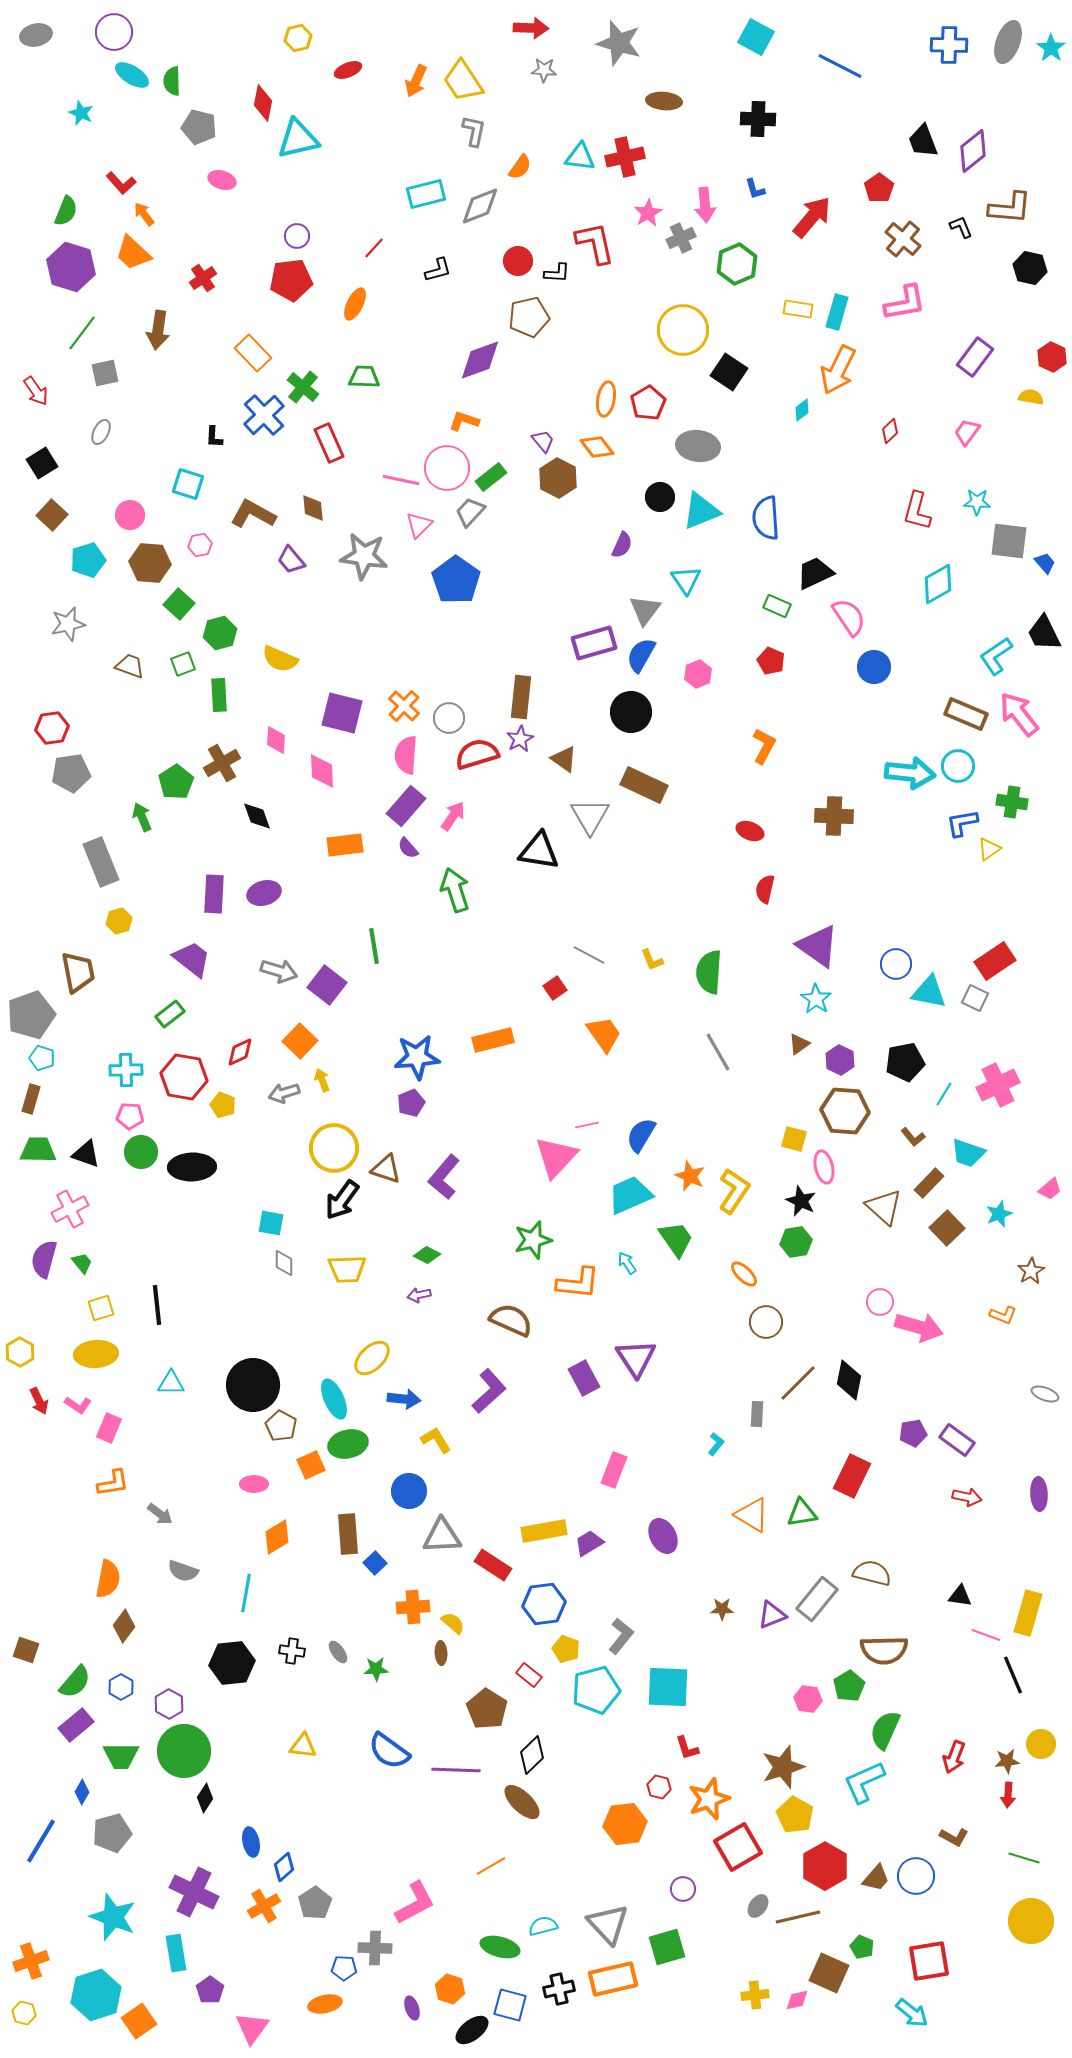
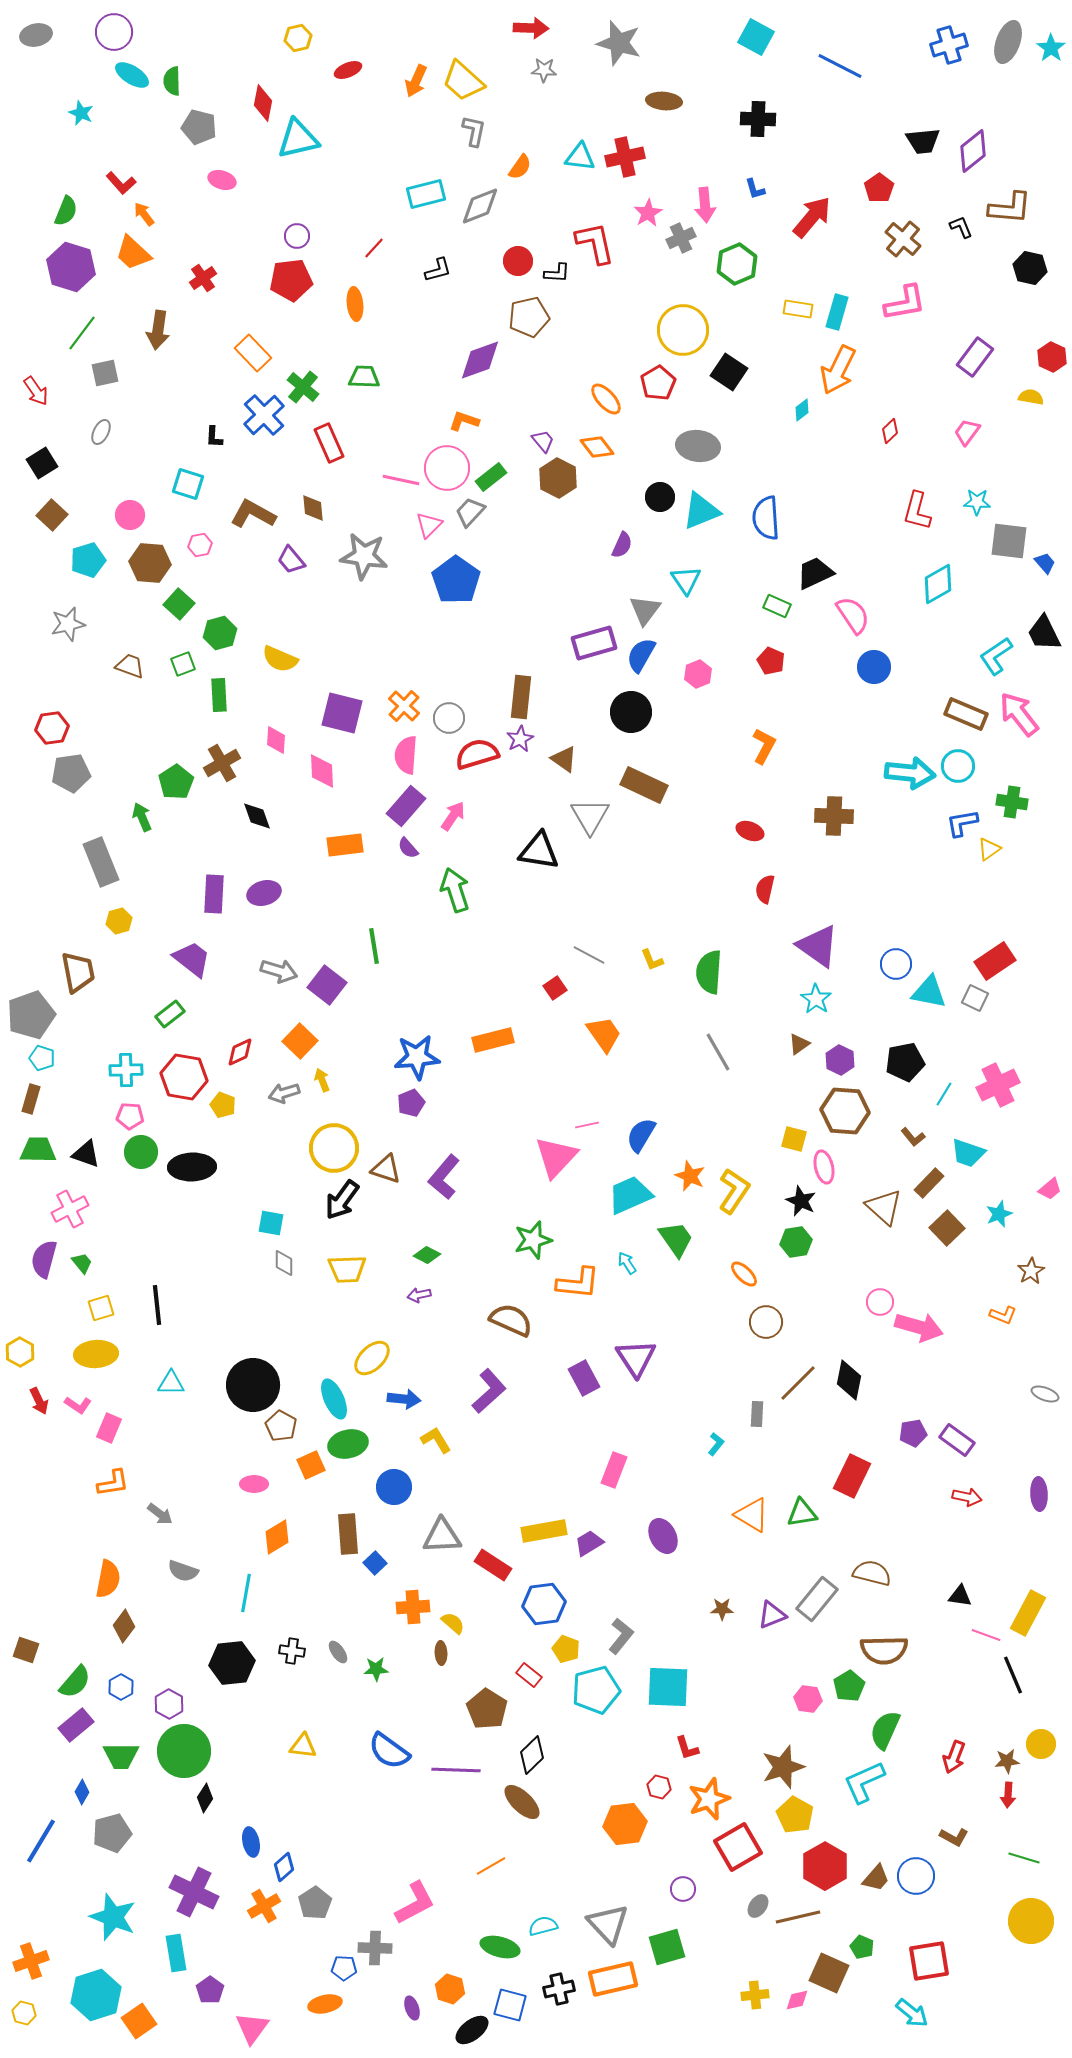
blue cross at (949, 45): rotated 18 degrees counterclockwise
yellow trapezoid at (463, 81): rotated 15 degrees counterclockwise
black trapezoid at (923, 141): rotated 75 degrees counterclockwise
orange ellipse at (355, 304): rotated 32 degrees counterclockwise
orange ellipse at (606, 399): rotated 52 degrees counterclockwise
red pentagon at (648, 403): moved 10 px right, 20 px up
pink triangle at (419, 525): moved 10 px right
pink semicircle at (849, 617): moved 4 px right, 2 px up
blue circle at (409, 1491): moved 15 px left, 4 px up
yellow rectangle at (1028, 1613): rotated 12 degrees clockwise
